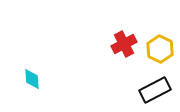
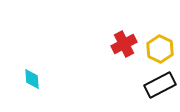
black rectangle: moved 5 px right, 5 px up
